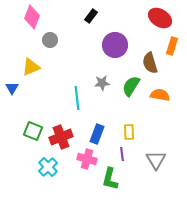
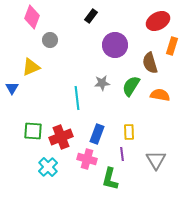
red ellipse: moved 2 px left, 3 px down; rotated 60 degrees counterclockwise
green square: rotated 18 degrees counterclockwise
